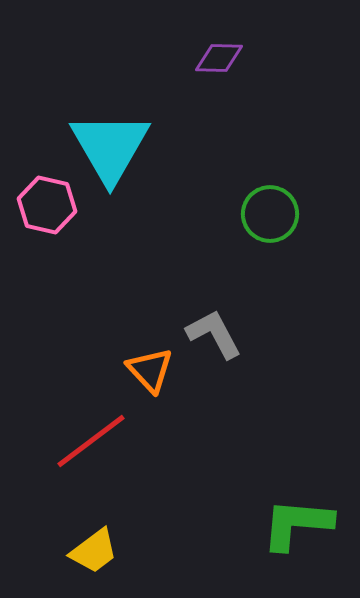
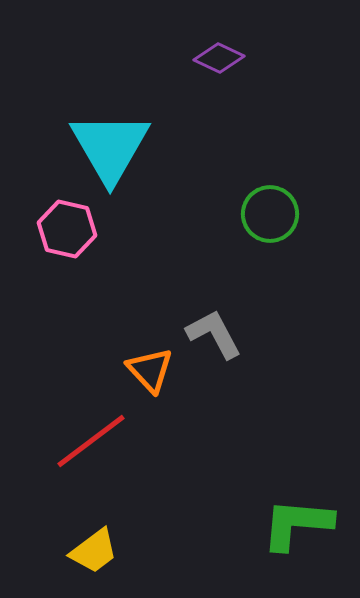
purple diamond: rotated 24 degrees clockwise
pink hexagon: moved 20 px right, 24 px down
